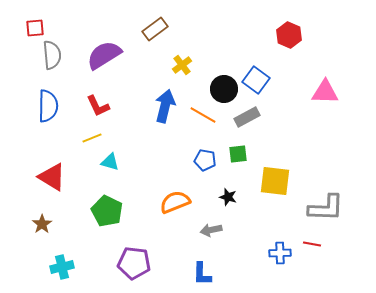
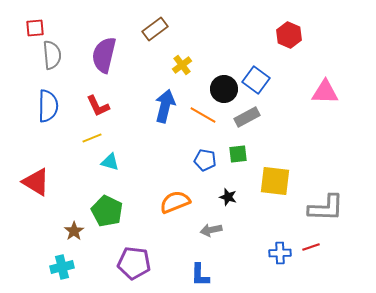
purple semicircle: rotated 45 degrees counterclockwise
red triangle: moved 16 px left, 5 px down
brown star: moved 32 px right, 7 px down
red line: moved 1 px left, 3 px down; rotated 30 degrees counterclockwise
blue L-shape: moved 2 px left, 1 px down
